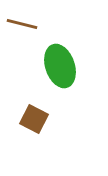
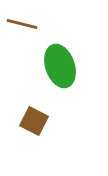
brown square: moved 2 px down
